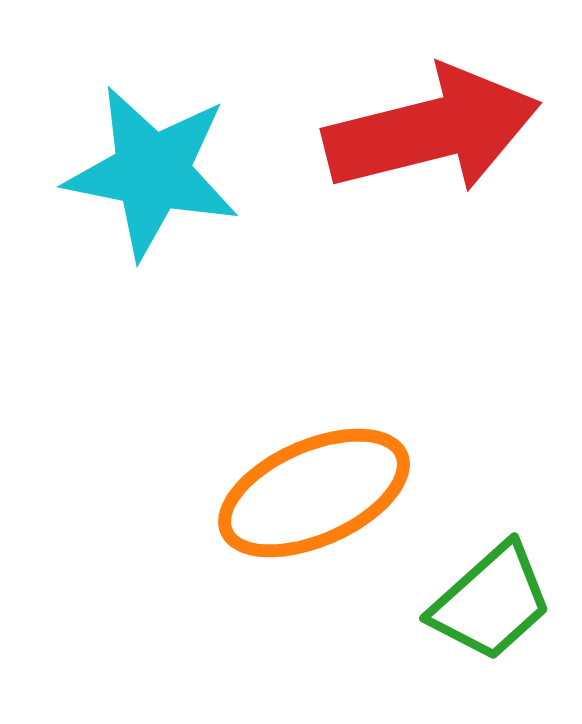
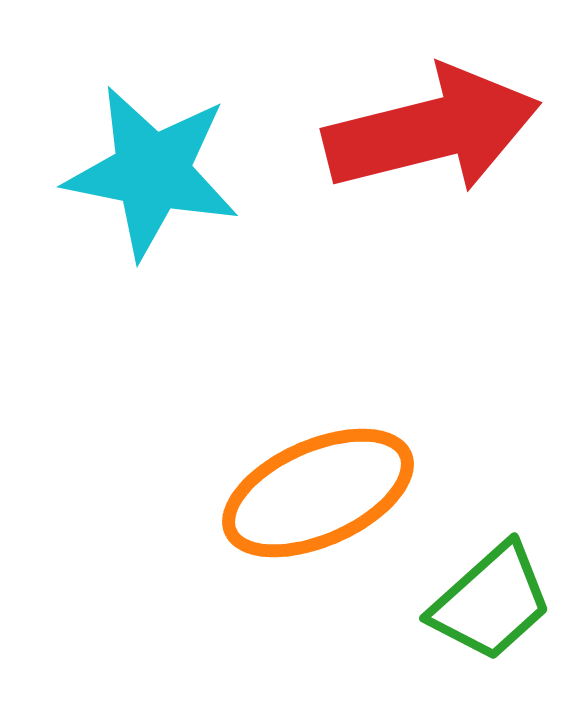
orange ellipse: moved 4 px right
